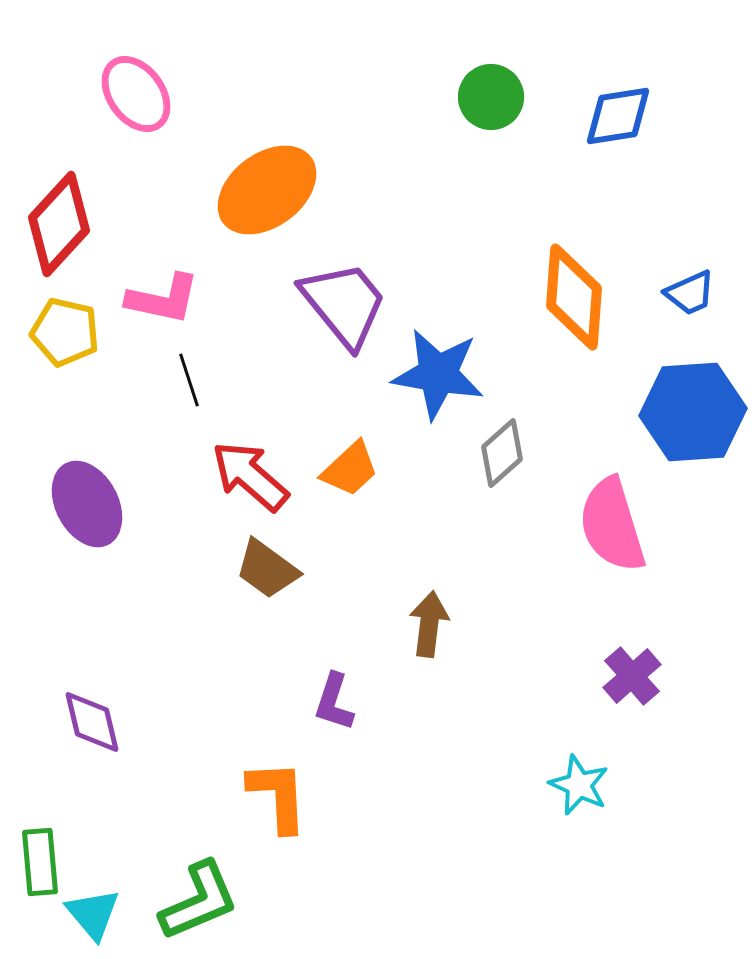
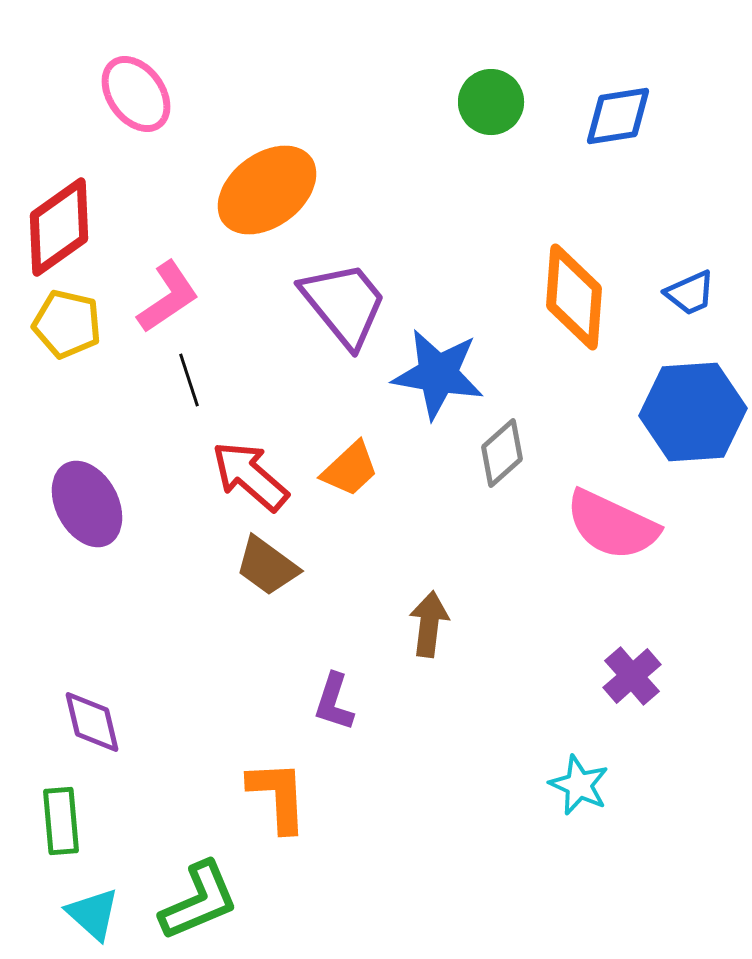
green circle: moved 5 px down
red diamond: moved 3 px down; rotated 12 degrees clockwise
pink L-shape: moved 5 px right, 2 px up; rotated 46 degrees counterclockwise
yellow pentagon: moved 2 px right, 8 px up
pink semicircle: rotated 48 degrees counterclockwise
brown trapezoid: moved 3 px up
green rectangle: moved 21 px right, 41 px up
cyan triangle: rotated 8 degrees counterclockwise
